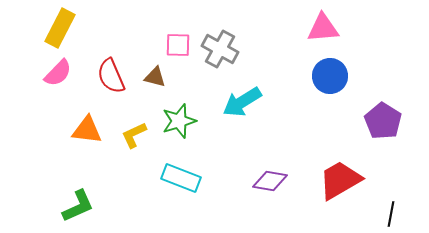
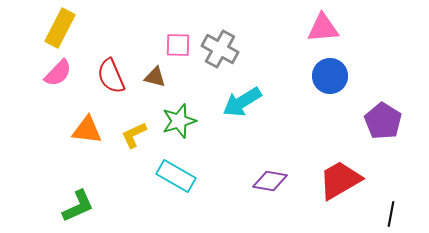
cyan rectangle: moved 5 px left, 2 px up; rotated 9 degrees clockwise
